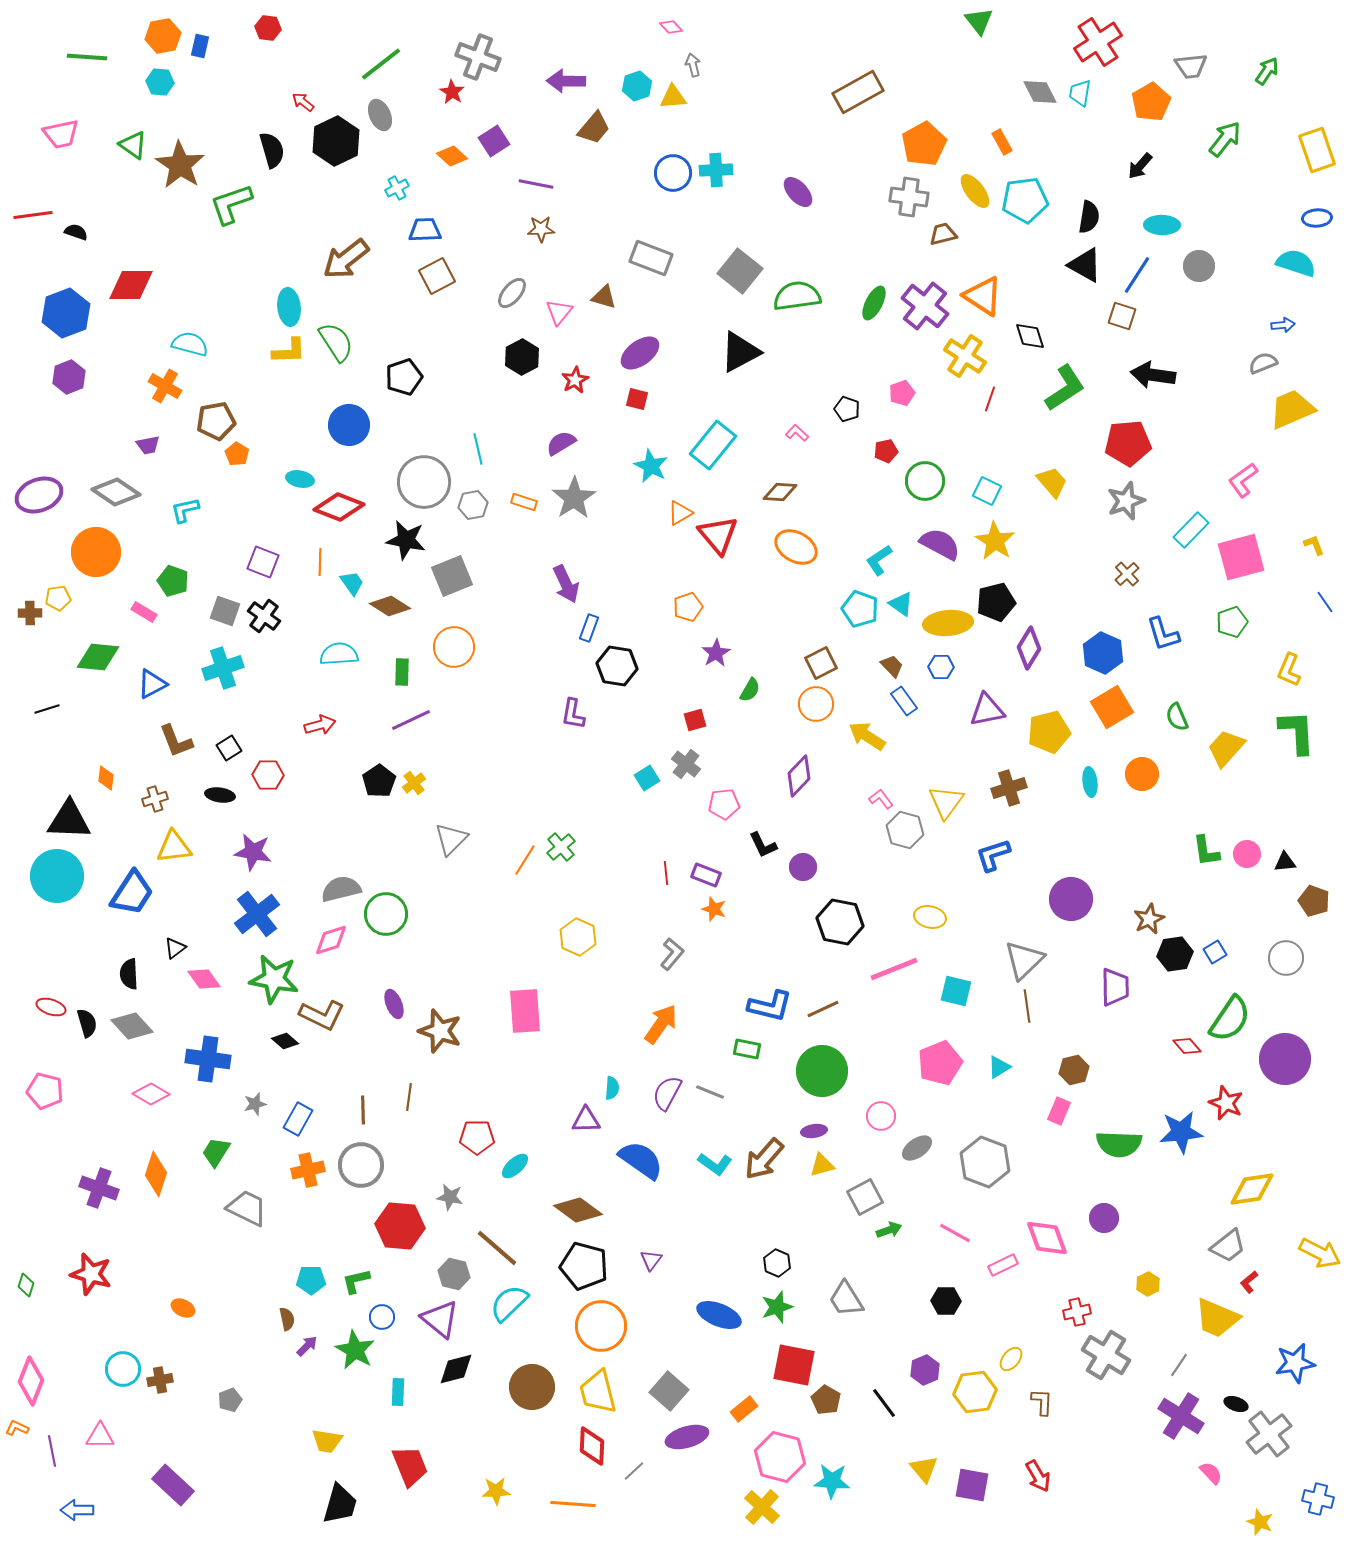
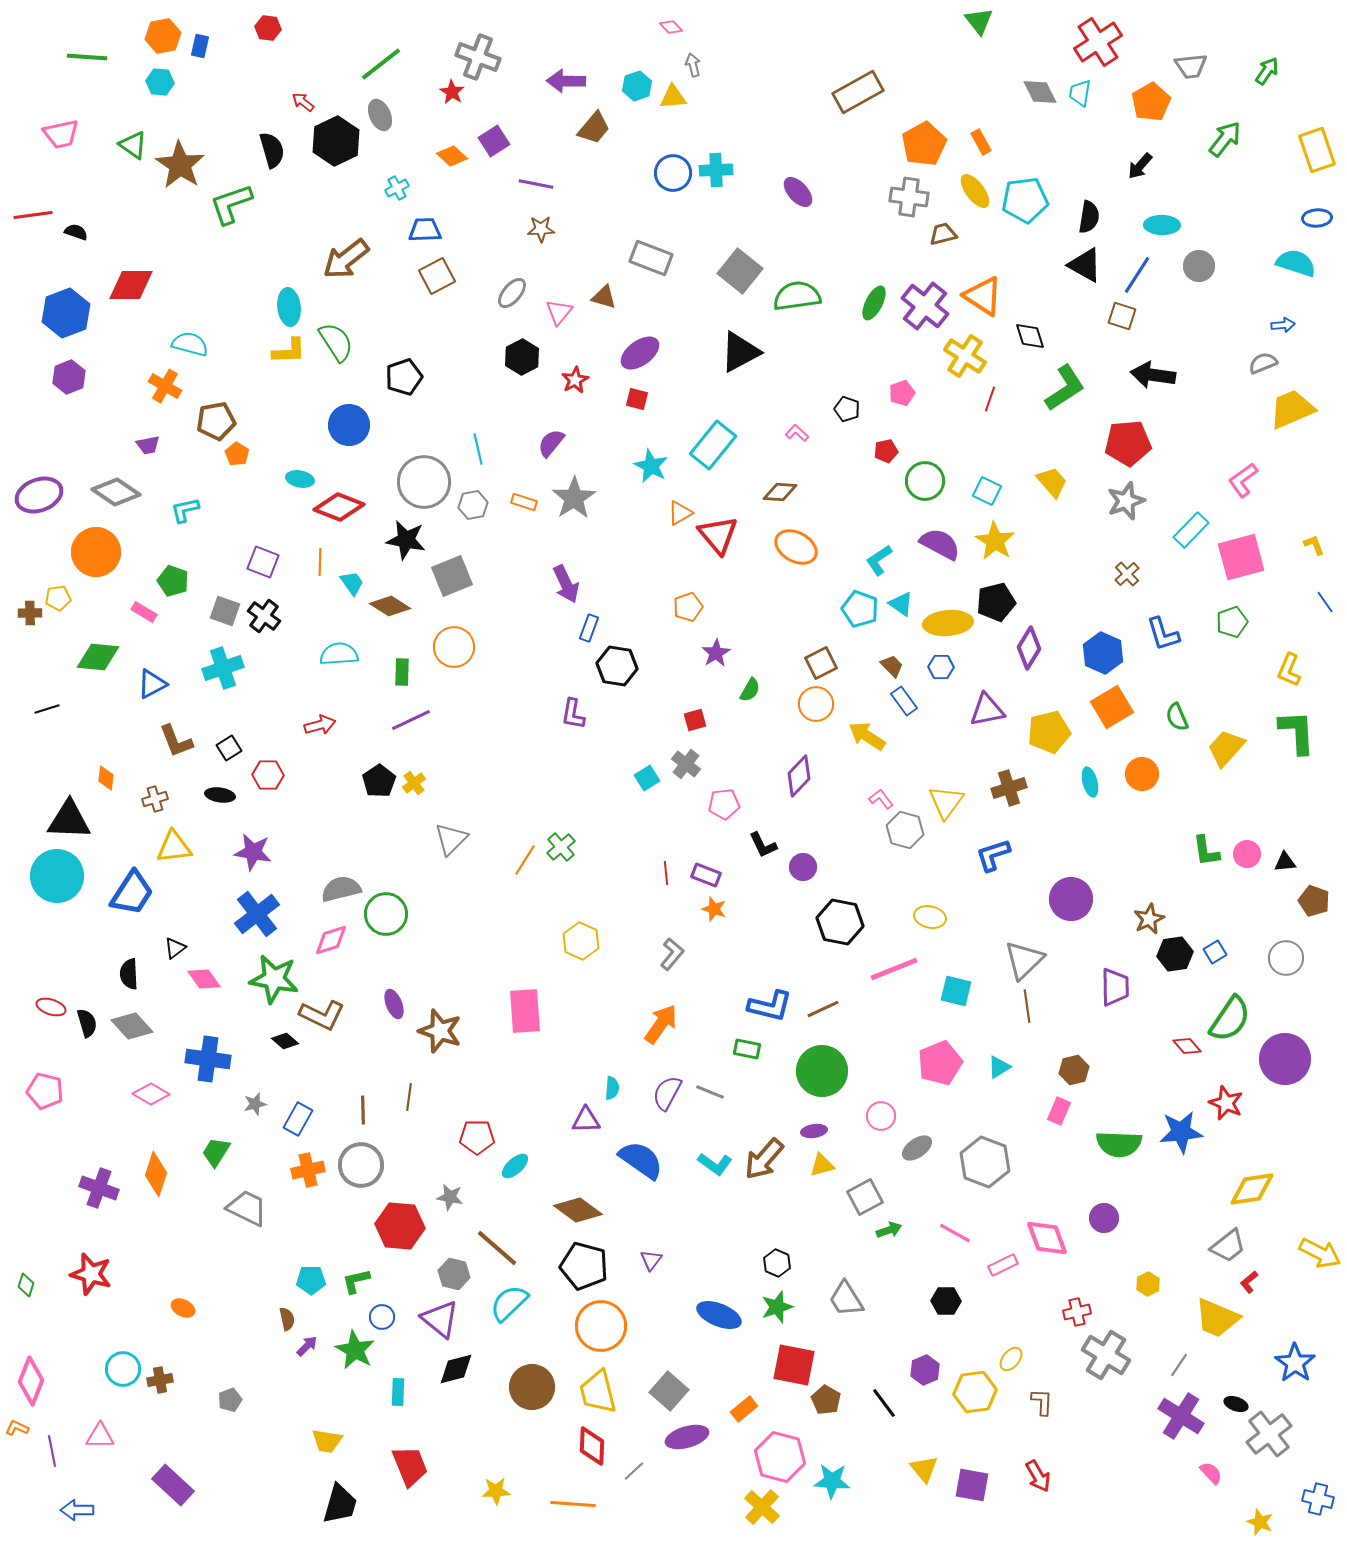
orange rectangle at (1002, 142): moved 21 px left
purple semicircle at (561, 443): moved 10 px left; rotated 20 degrees counterclockwise
cyan ellipse at (1090, 782): rotated 8 degrees counterclockwise
yellow hexagon at (578, 937): moved 3 px right, 4 px down
blue star at (1295, 1363): rotated 27 degrees counterclockwise
